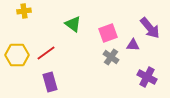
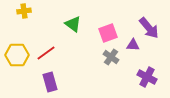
purple arrow: moved 1 px left
